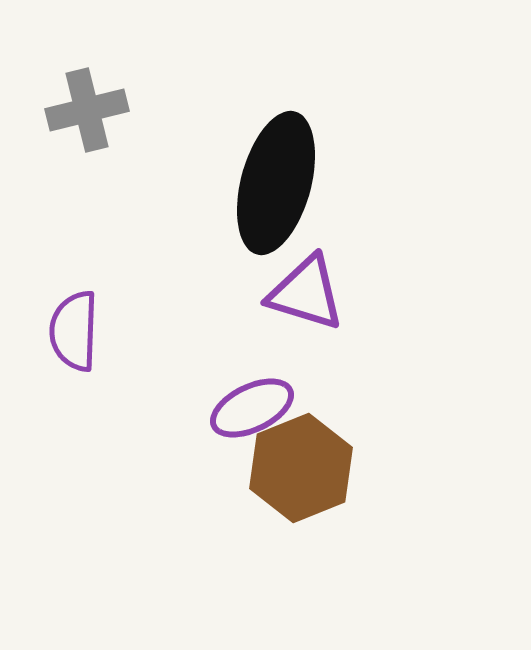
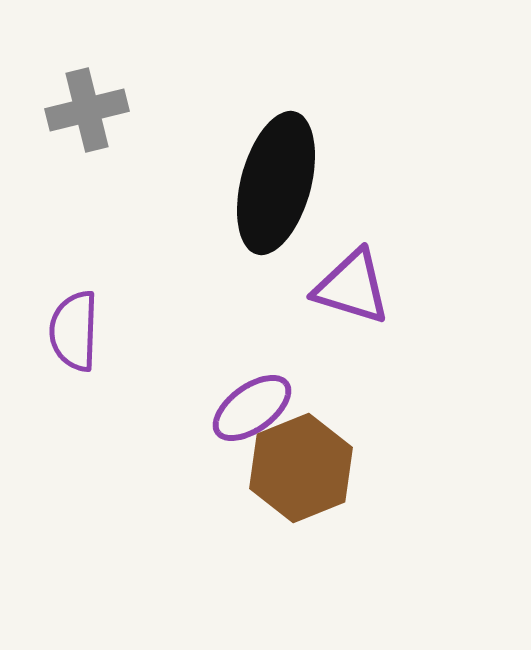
purple triangle: moved 46 px right, 6 px up
purple ellipse: rotated 10 degrees counterclockwise
